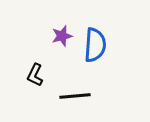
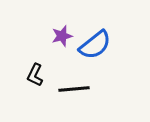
blue semicircle: rotated 48 degrees clockwise
black line: moved 1 px left, 7 px up
